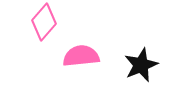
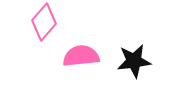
black star: moved 7 px left, 4 px up; rotated 16 degrees clockwise
